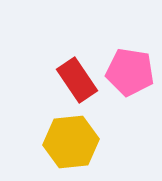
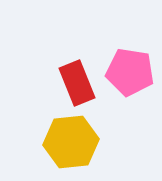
red rectangle: moved 3 px down; rotated 12 degrees clockwise
